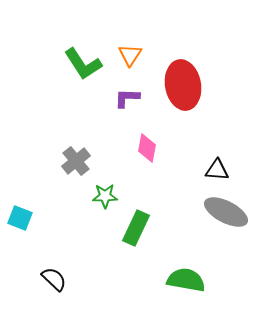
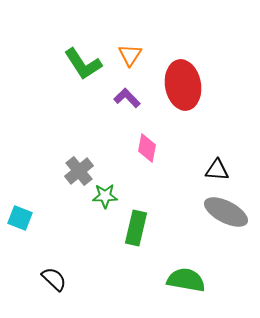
purple L-shape: rotated 44 degrees clockwise
gray cross: moved 3 px right, 10 px down
green rectangle: rotated 12 degrees counterclockwise
